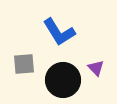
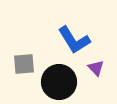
blue L-shape: moved 15 px right, 8 px down
black circle: moved 4 px left, 2 px down
